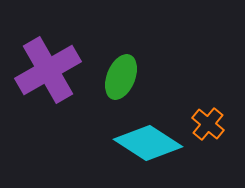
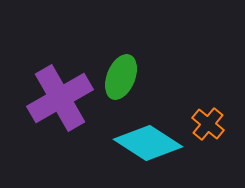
purple cross: moved 12 px right, 28 px down
